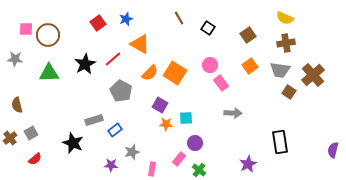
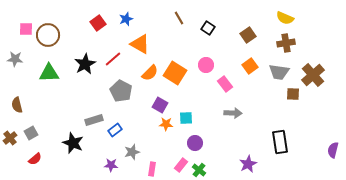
pink circle at (210, 65): moved 4 px left
gray trapezoid at (280, 70): moved 1 px left, 2 px down
pink rectangle at (221, 83): moved 4 px right, 1 px down
brown square at (289, 92): moved 4 px right, 2 px down; rotated 32 degrees counterclockwise
pink rectangle at (179, 159): moved 2 px right, 6 px down
